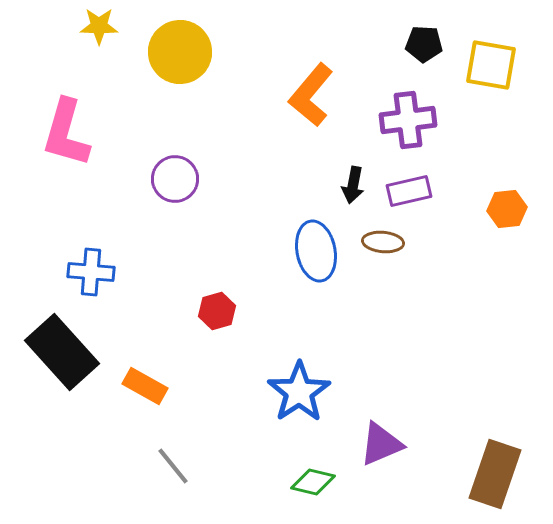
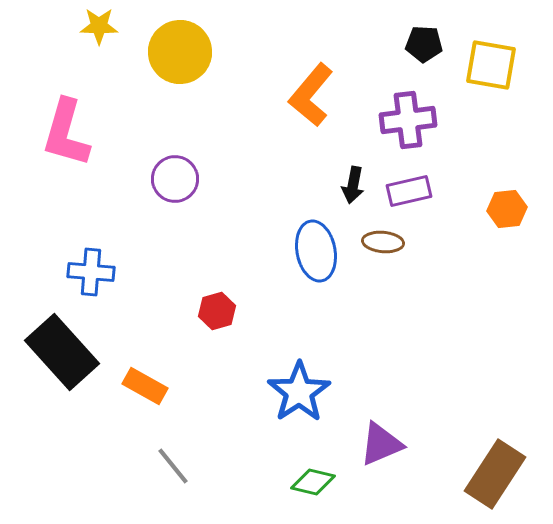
brown rectangle: rotated 14 degrees clockwise
